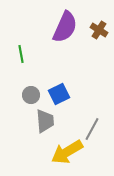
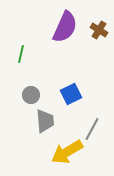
green line: rotated 24 degrees clockwise
blue square: moved 12 px right
